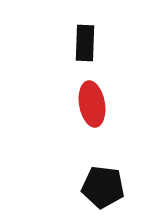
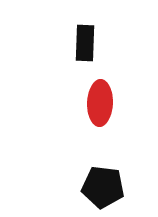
red ellipse: moved 8 px right, 1 px up; rotated 12 degrees clockwise
